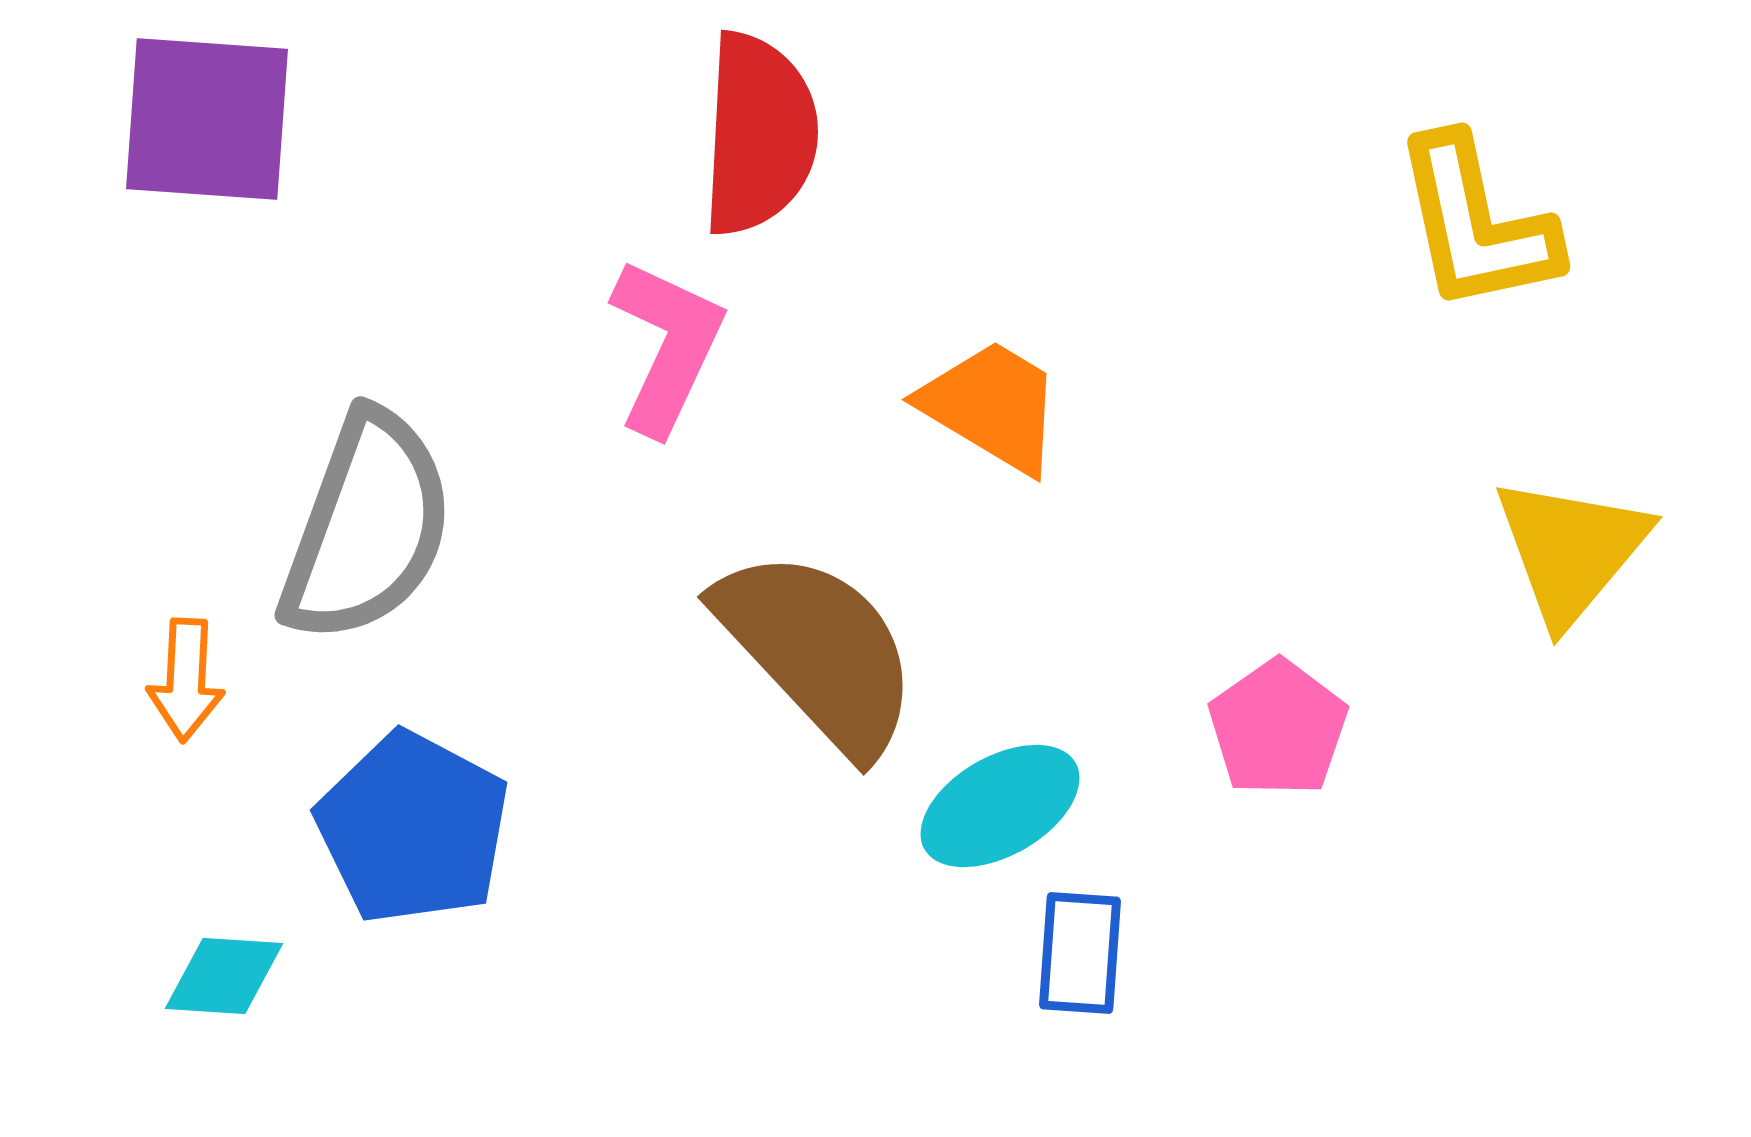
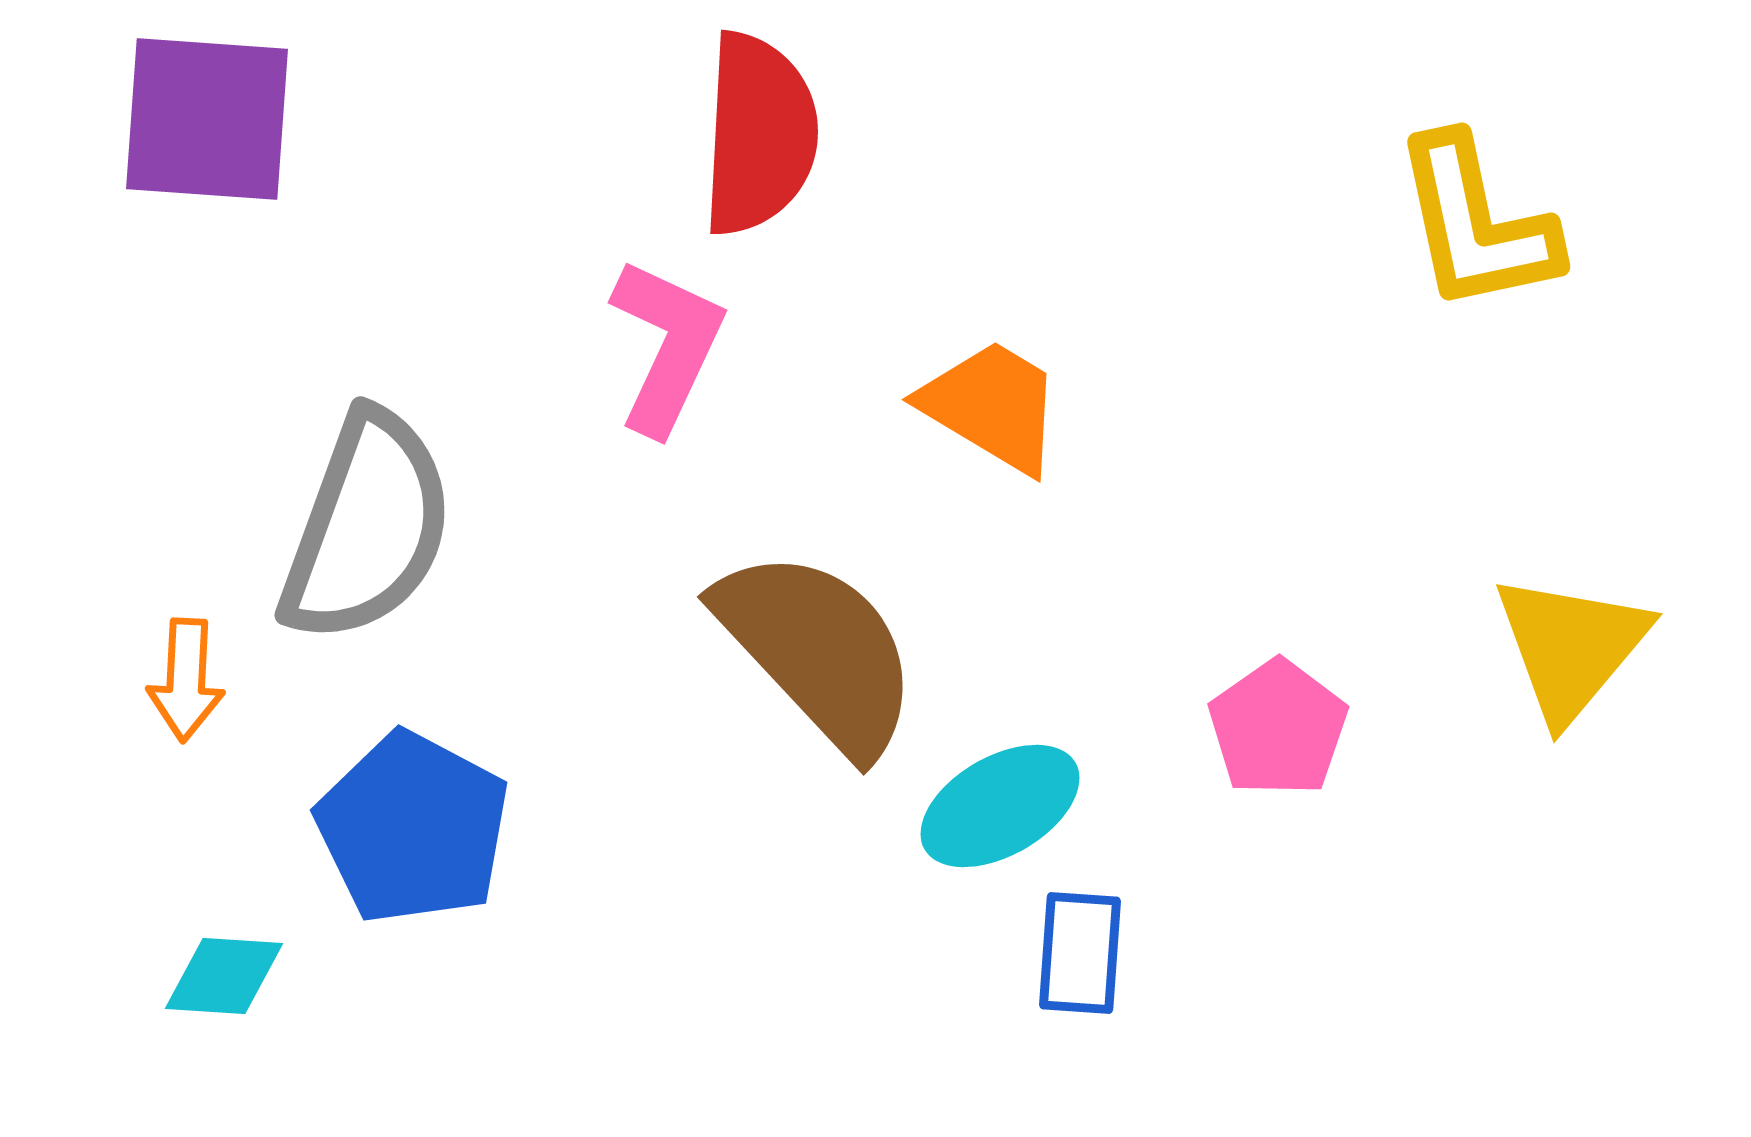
yellow triangle: moved 97 px down
